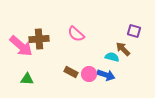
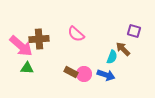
cyan semicircle: rotated 96 degrees clockwise
pink circle: moved 5 px left
green triangle: moved 11 px up
